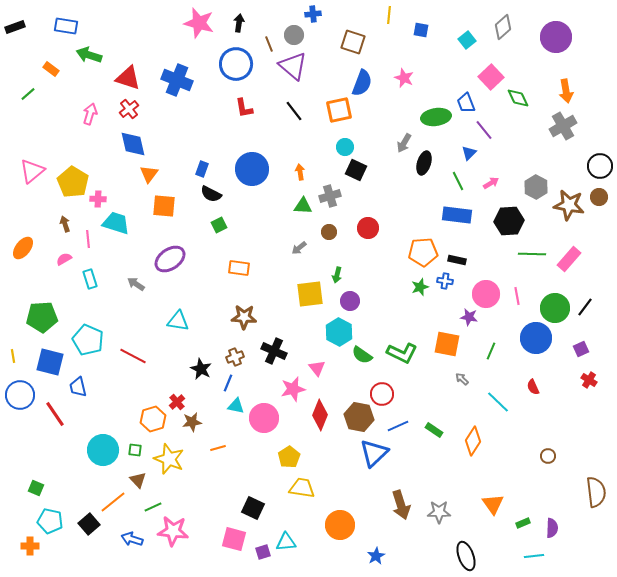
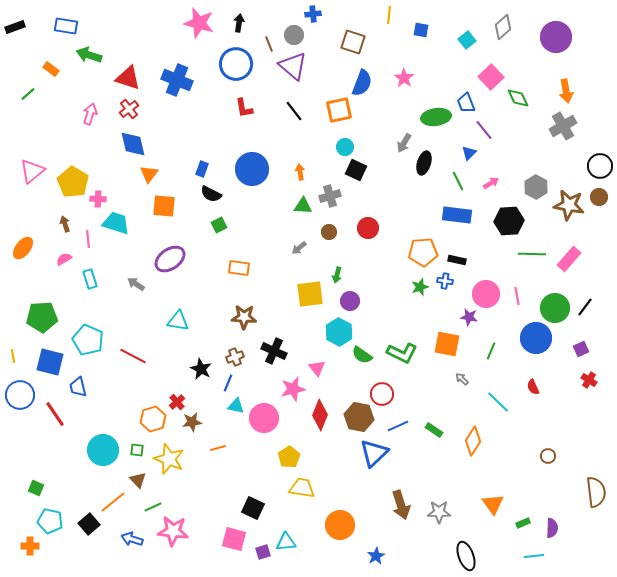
pink star at (404, 78): rotated 12 degrees clockwise
green square at (135, 450): moved 2 px right
